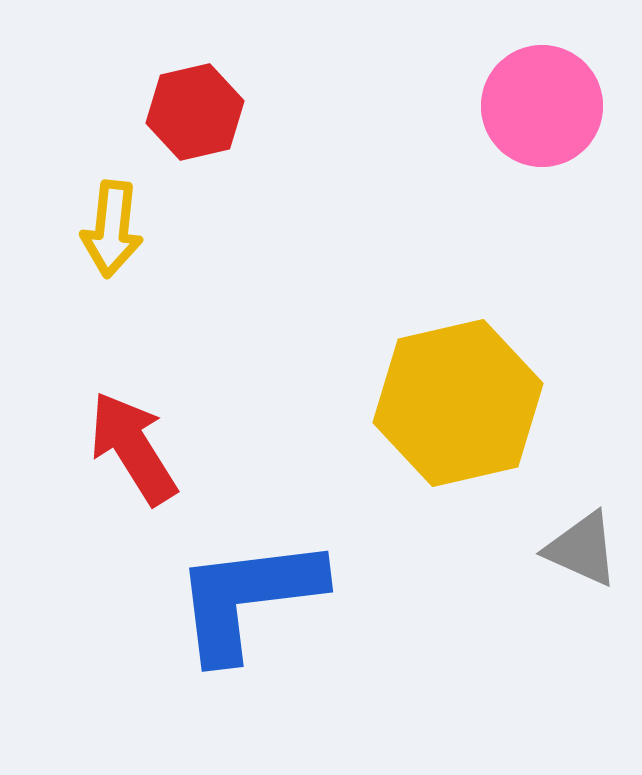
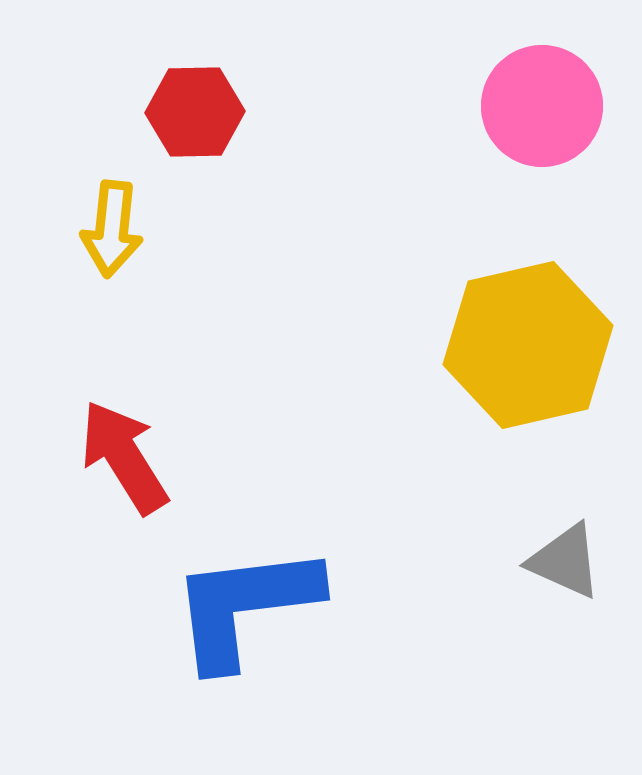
red hexagon: rotated 12 degrees clockwise
yellow hexagon: moved 70 px right, 58 px up
red arrow: moved 9 px left, 9 px down
gray triangle: moved 17 px left, 12 px down
blue L-shape: moved 3 px left, 8 px down
